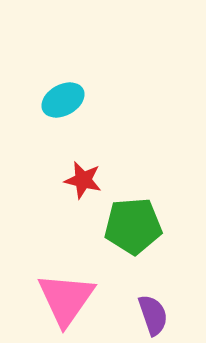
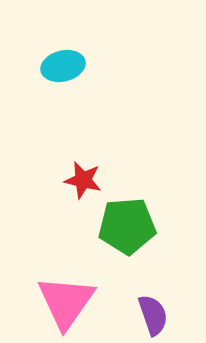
cyan ellipse: moved 34 px up; rotated 15 degrees clockwise
green pentagon: moved 6 px left
pink triangle: moved 3 px down
